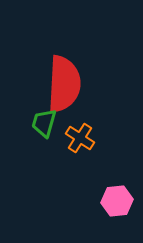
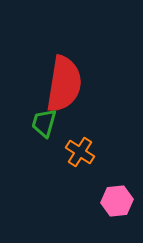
red semicircle: rotated 6 degrees clockwise
orange cross: moved 14 px down
